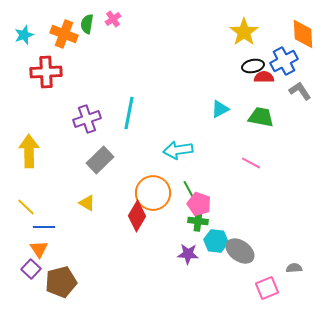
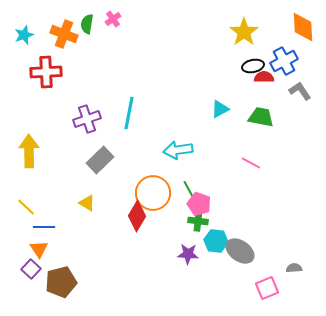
orange diamond: moved 7 px up
